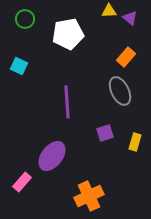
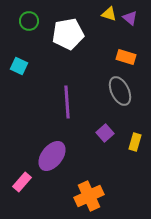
yellow triangle: moved 3 px down; rotated 21 degrees clockwise
green circle: moved 4 px right, 2 px down
orange rectangle: rotated 66 degrees clockwise
purple square: rotated 24 degrees counterclockwise
